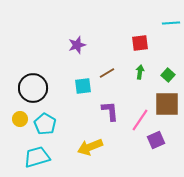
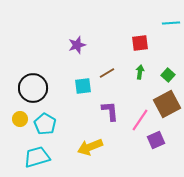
brown square: rotated 28 degrees counterclockwise
